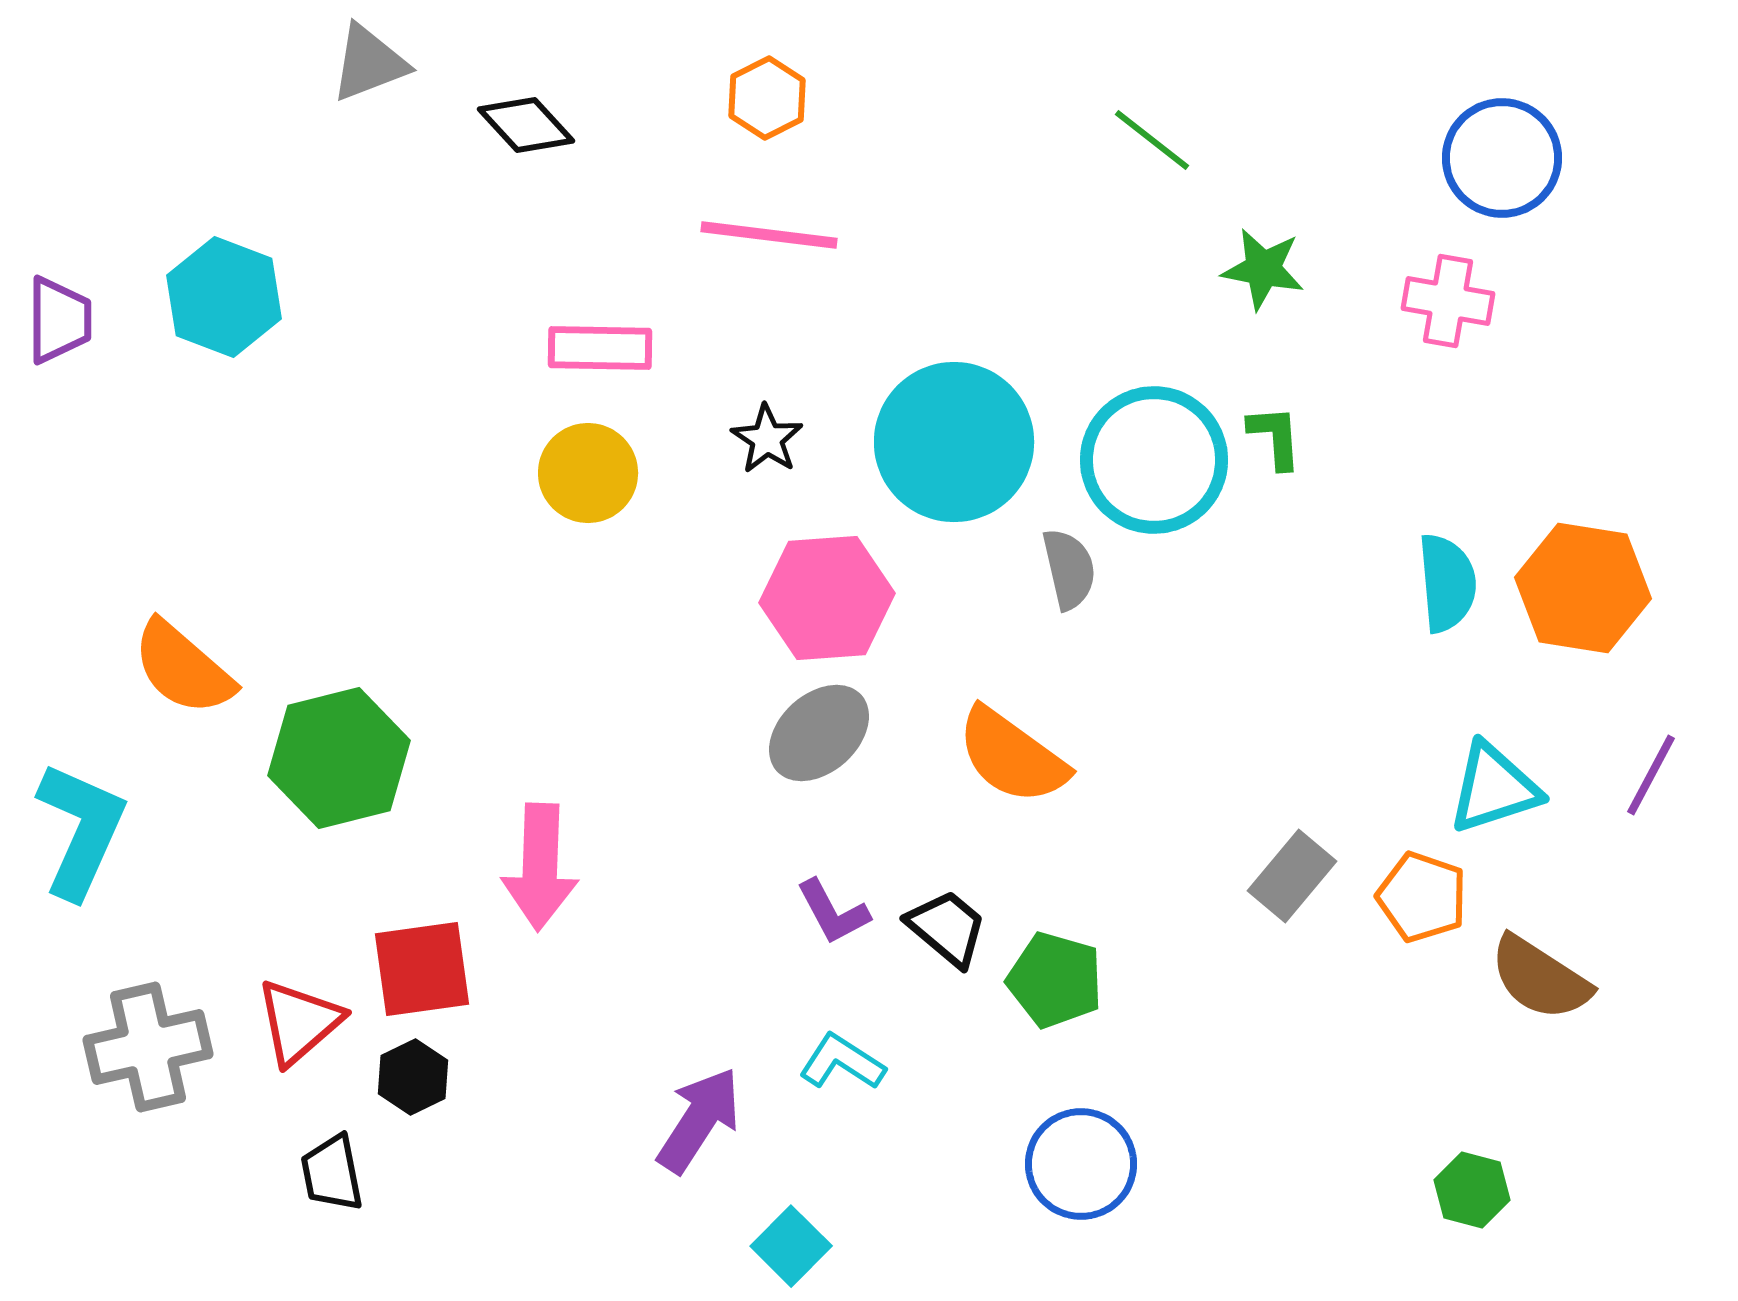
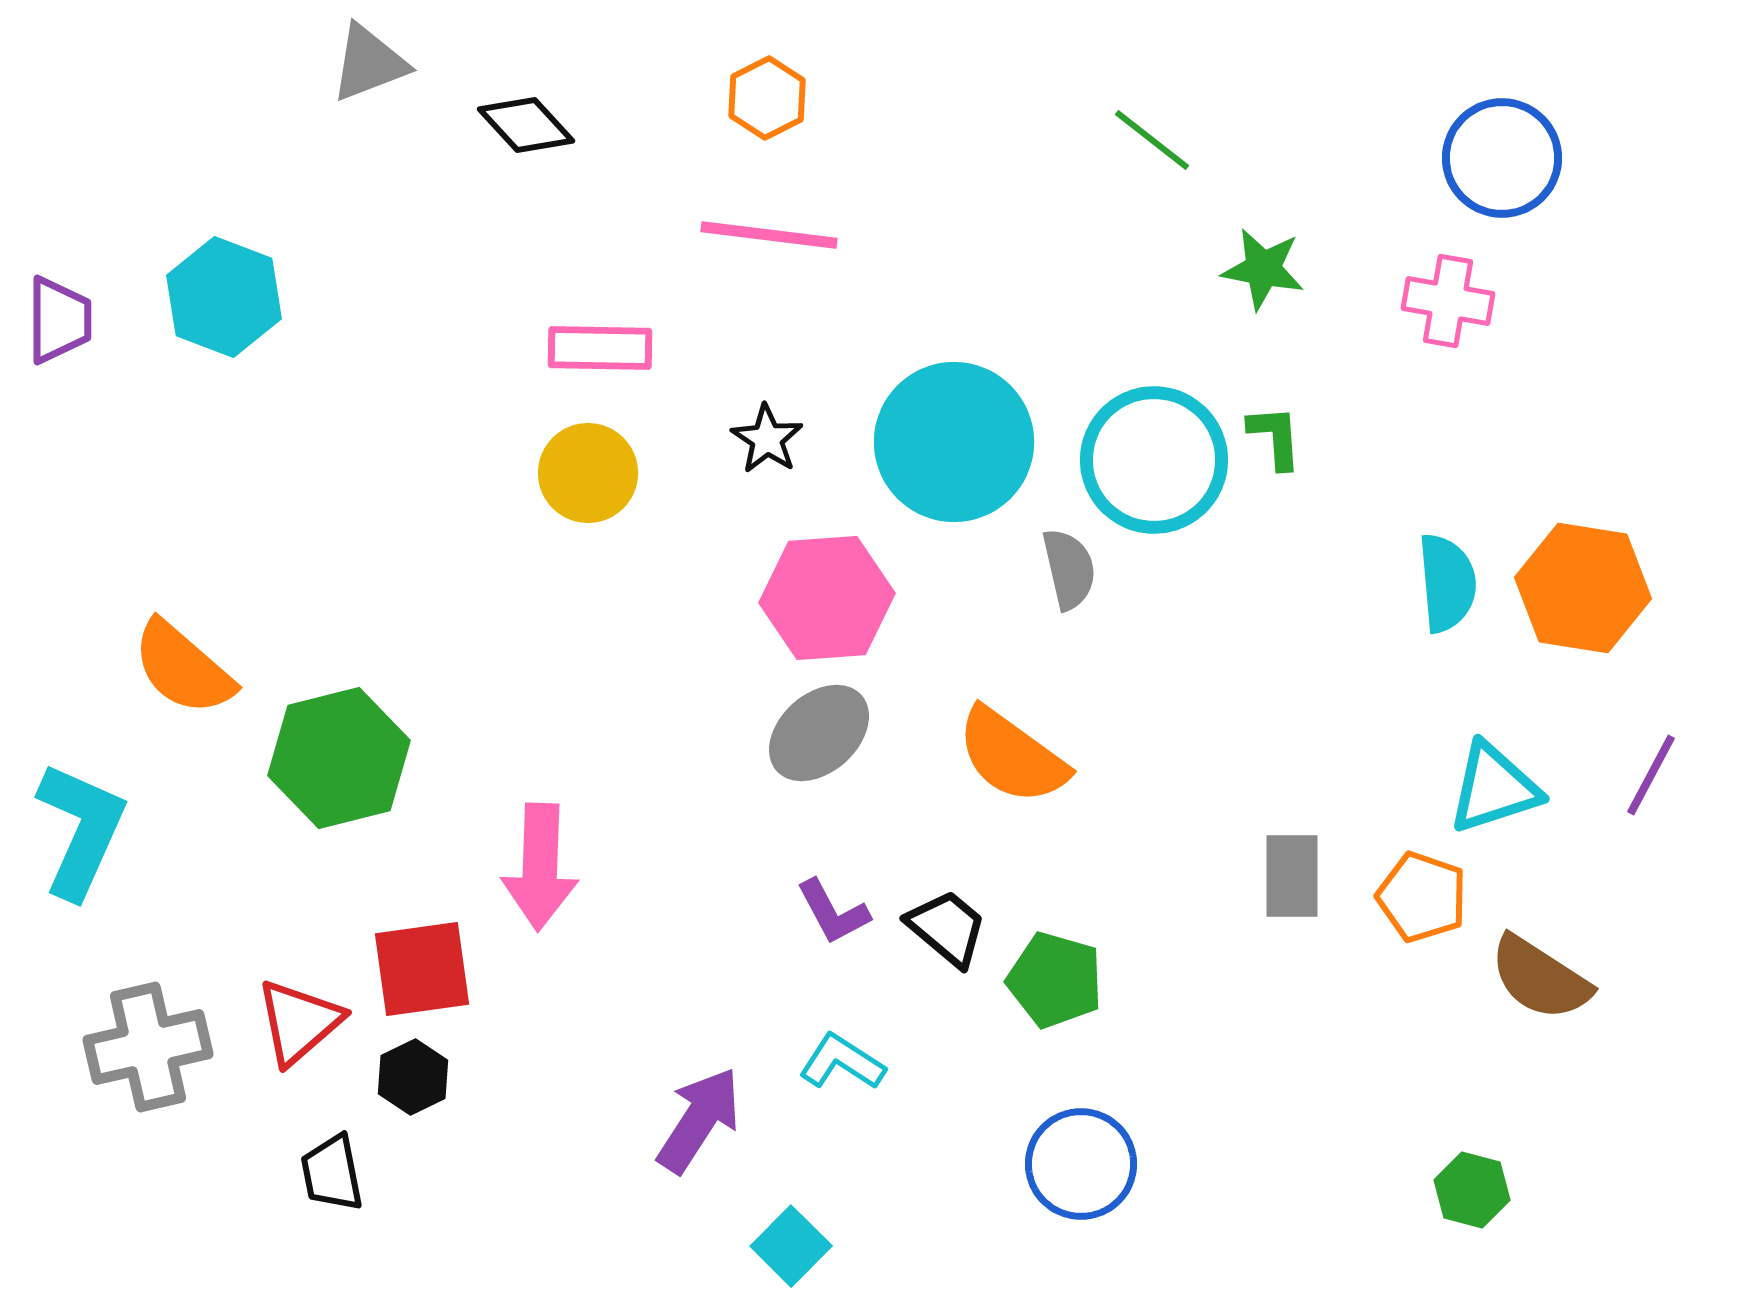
gray rectangle at (1292, 876): rotated 40 degrees counterclockwise
